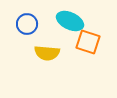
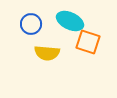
blue circle: moved 4 px right
